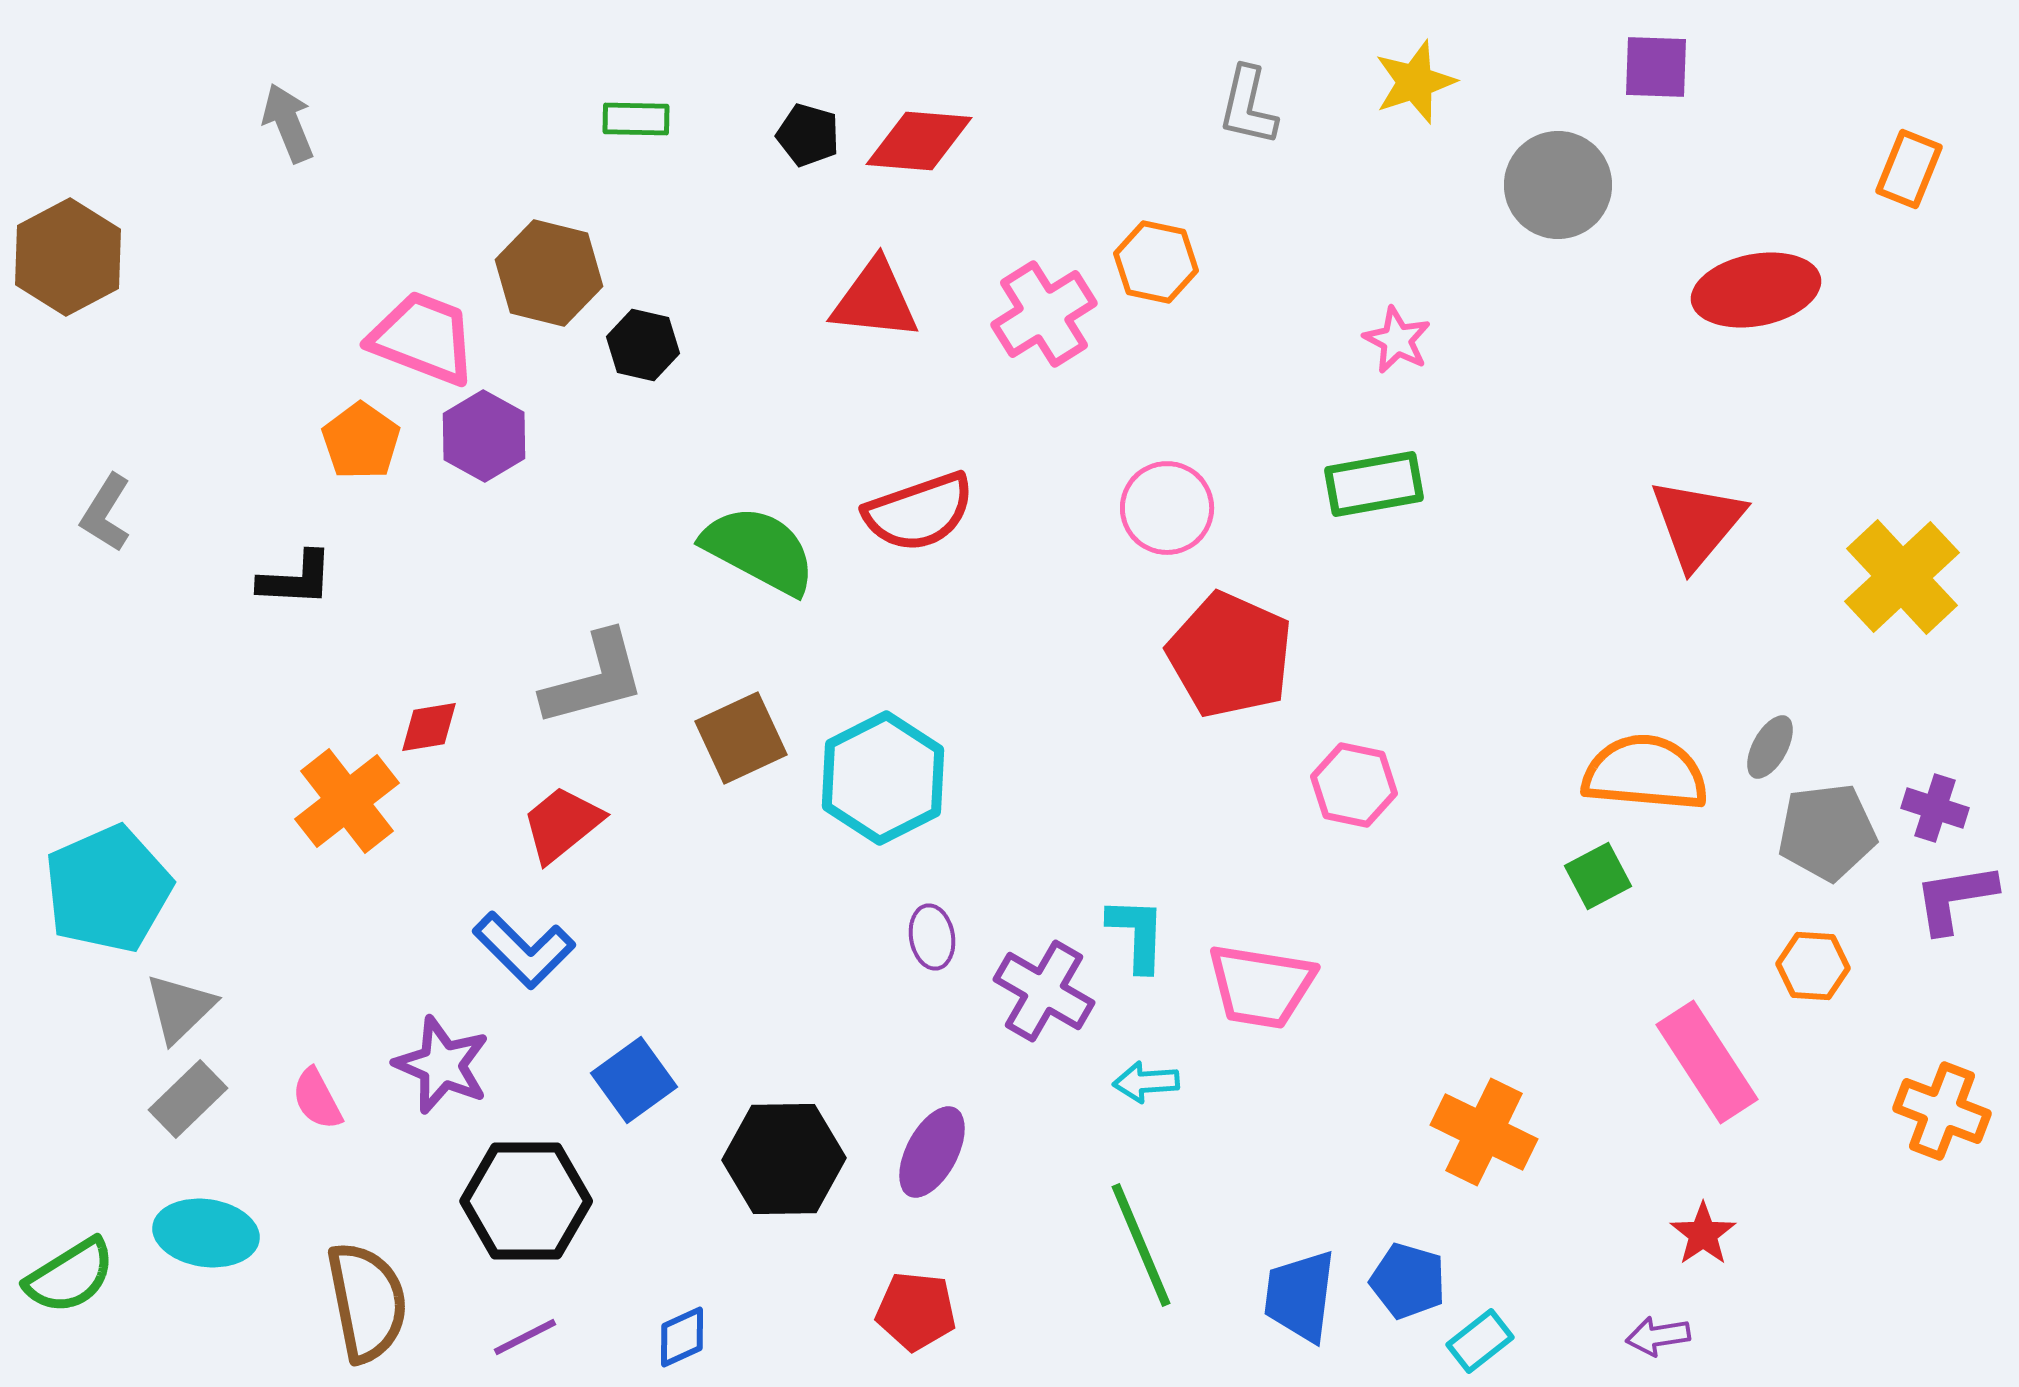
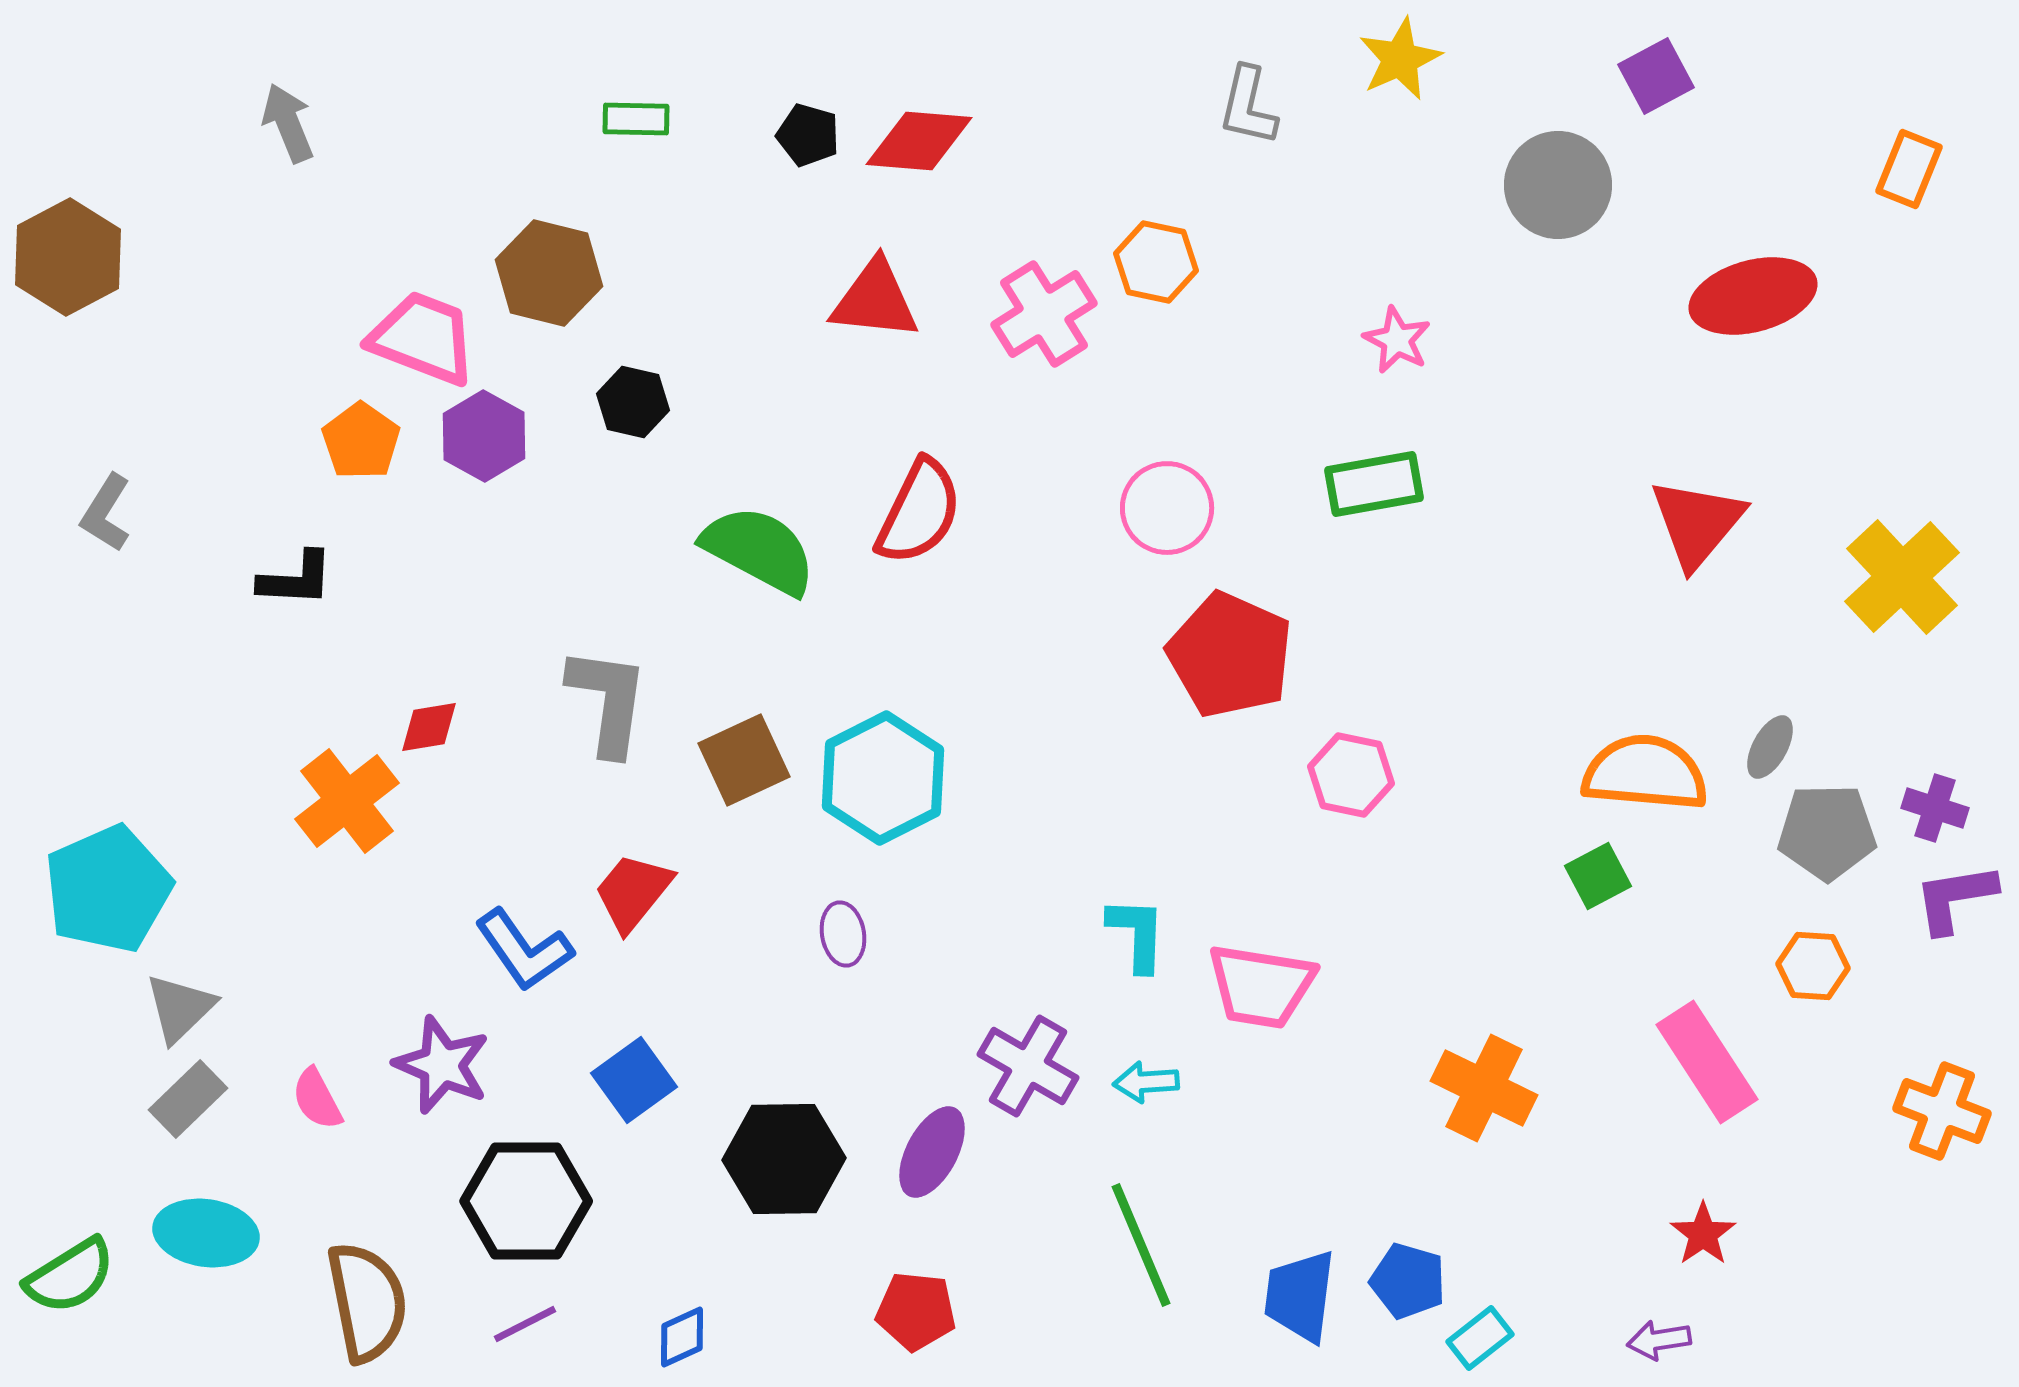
purple square at (1656, 67): moved 9 px down; rotated 30 degrees counterclockwise
yellow star at (1415, 82): moved 15 px left, 23 px up; rotated 6 degrees counterclockwise
red ellipse at (1756, 290): moved 3 px left, 6 px down; rotated 4 degrees counterclockwise
black hexagon at (643, 345): moved 10 px left, 57 px down
red semicircle at (919, 512): rotated 45 degrees counterclockwise
gray L-shape at (594, 679): moved 14 px right, 22 px down; rotated 67 degrees counterclockwise
brown square at (741, 738): moved 3 px right, 22 px down
pink hexagon at (1354, 785): moved 3 px left, 10 px up
red trapezoid at (562, 824): moved 71 px right, 68 px down; rotated 12 degrees counterclockwise
gray pentagon at (1827, 832): rotated 6 degrees clockwise
purple ellipse at (932, 937): moved 89 px left, 3 px up
blue L-shape at (524, 950): rotated 10 degrees clockwise
purple cross at (1044, 991): moved 16 px left, 75 px down
orange cross at (1484, 1132): moved 44 px up
purple arrow at (1658, 1336): moved 1 px right, 4 px down
purple line at (525, 1337): moved 13 px up
cyan rectangle at (1480, 1341): moved 3 px up
